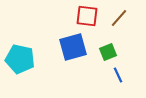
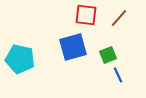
red square: moved 1 px left, 1 px up
green square: moved 3 px down
